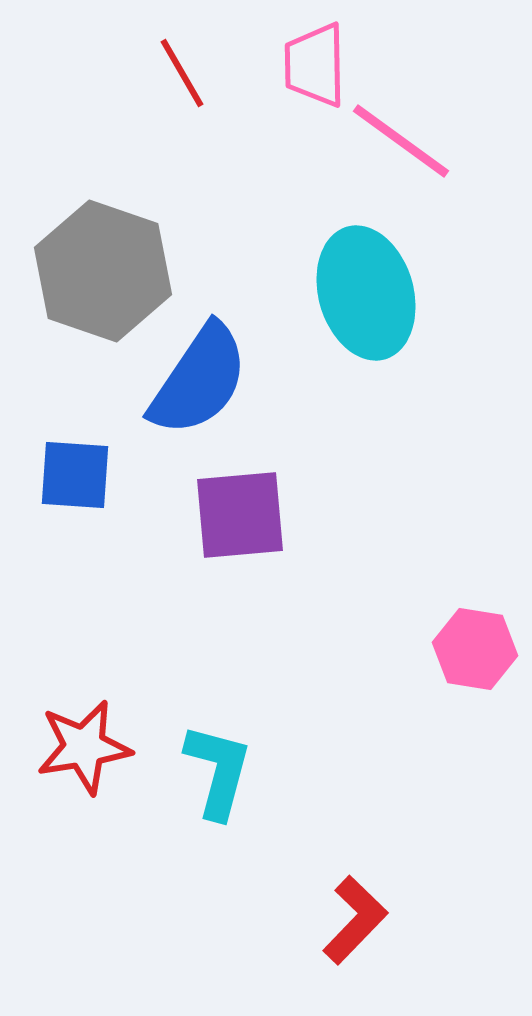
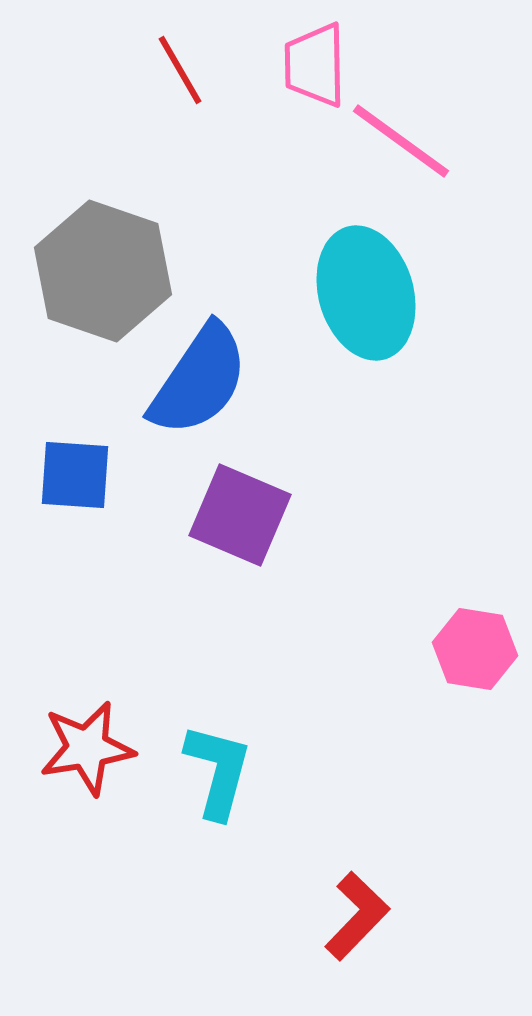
red line: moved 2 px left, 3 px up
purple square: rotated 28 degrees clockwise
red star: moved 3 px right, 1 px down
red L-shape: moved 2 px right, 4 px up
